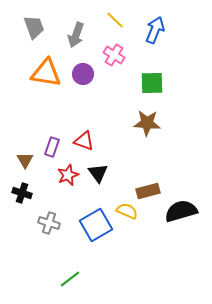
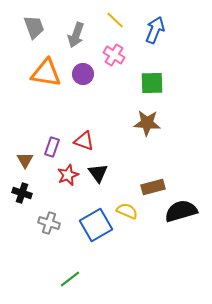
brown rectangle: moved 5 px right, 4 px up
